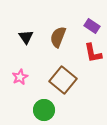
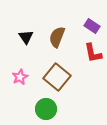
brown semicircle: moved 1 px left
brown square: moved 6 px left, 3 px up
green circle: moved 2 px right, 1 px up
